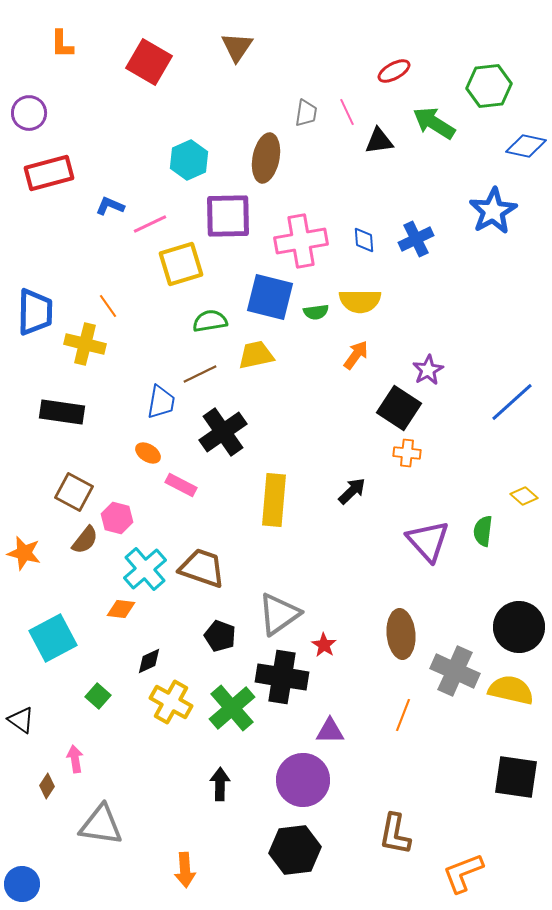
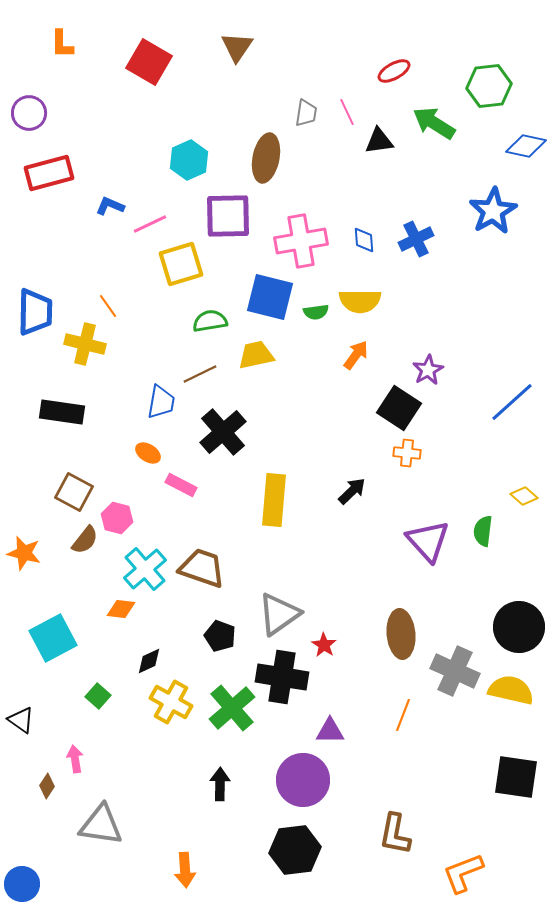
black cross at (223, 432): rotated 6 degrees counterclockwise
